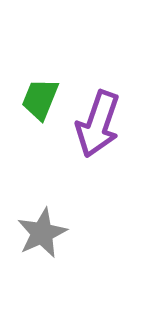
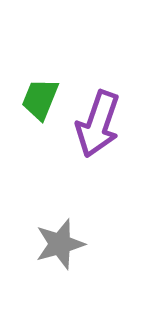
gray star: moved 18 px right, 11 px down; rotated 9 degrees clockwise
